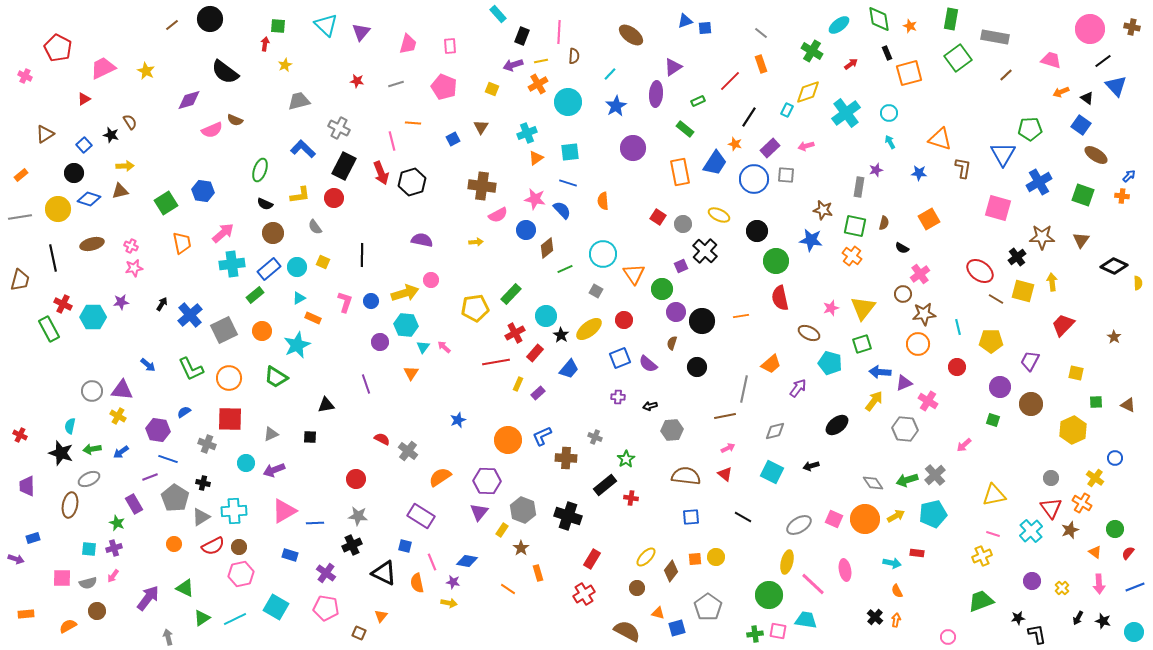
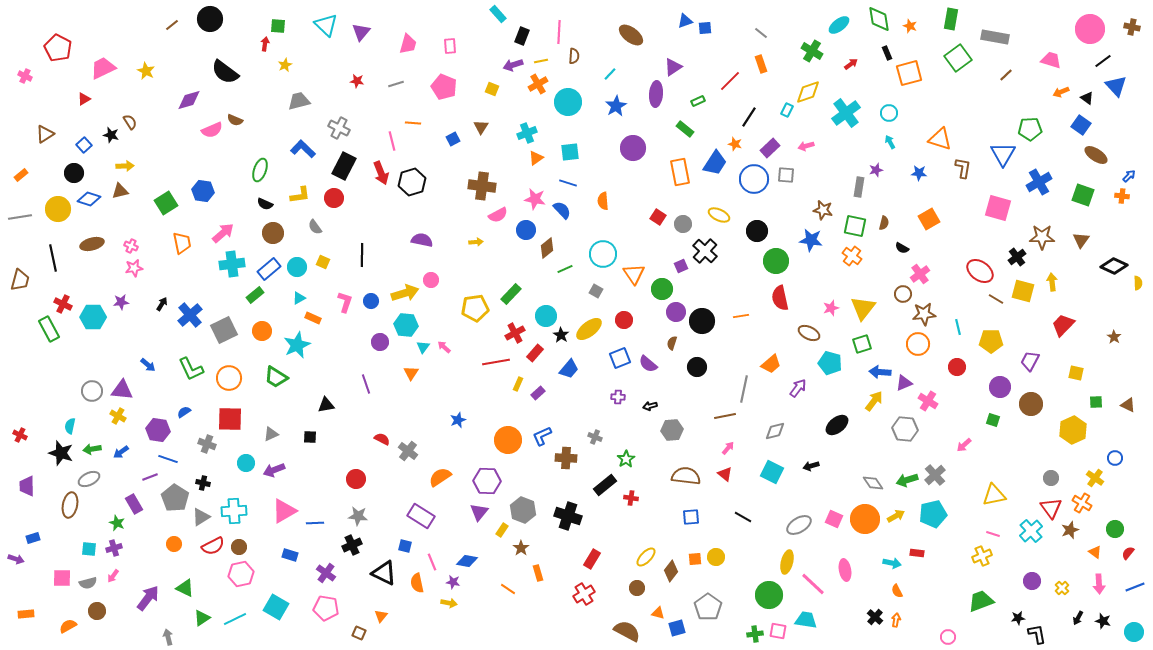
pink arrow at (728, 448): rotated 24 degrees counterclockwise
